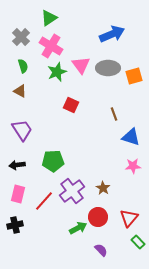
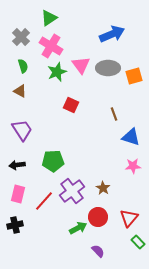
purple semicircle: moved 3 px left, 1 px down
